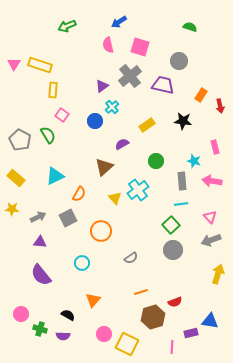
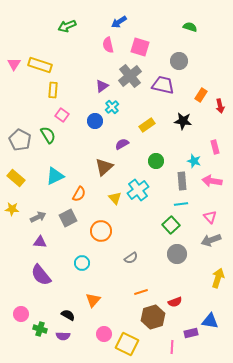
gray circle at (173, 250): moved 4 px right, 4 px down
yellow arrow at (218, 274): moved 4 px down
